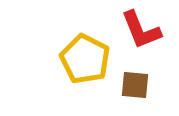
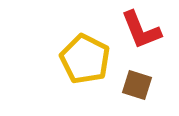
brown square: moved 2 px right; rotated 12 degrees clockwise
